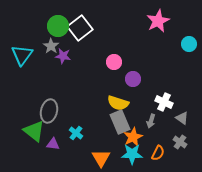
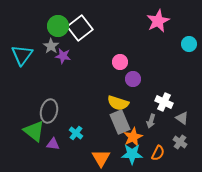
pink circle: moved 6 px right
